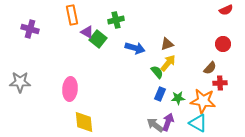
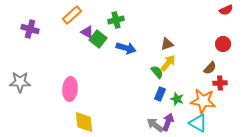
orange rectangle: rotated 60 degrees clockwise
blue arrow: moved 9 px left
green star: moved 1 px left, 1 px down; rotated 24 degrees clockwise
